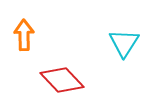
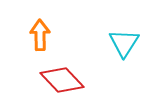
orange arrow: moved 16 px right
